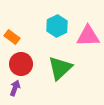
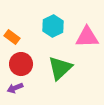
cyan hexagon: moved 4 px left
pink triangle: moved 1 px left, 1 px down
purple arrow: rotated 133 degrees counterclockwise
